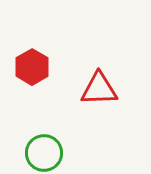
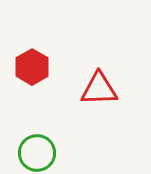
green circle: moved 7 px left
